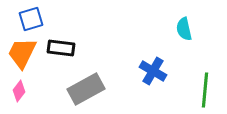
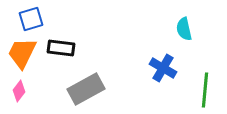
blue cross: moved 10 px right, 3 px up
